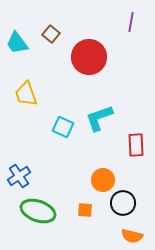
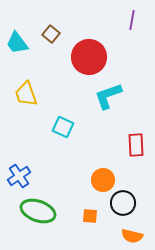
purple line: moved 1 px right, 2 px up
cyan L-shape: moved 9 px right, 22 px up
orange square: moved 5 px right, 6 px down
